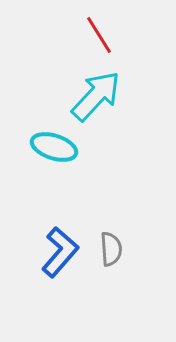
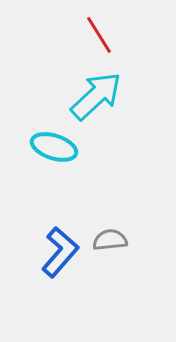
cyan arrow: rotated 4 degrees clockwise
gray semicircle: moved 1 px left, 9 px up; rotated 92 degrees counterclockwise
